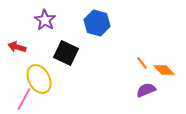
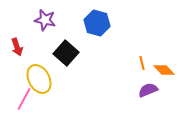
purple star: rotated 20 degrees counterclockwise
red arrow: rotated 126 degrees counterclockwise
black square: rotated 15 degrees clockwise
orange line: rotated 24 degrees clockwise
purple semicircle: moved 2 px right
